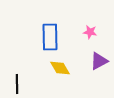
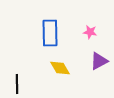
blue rectangle: moved 4 px up
